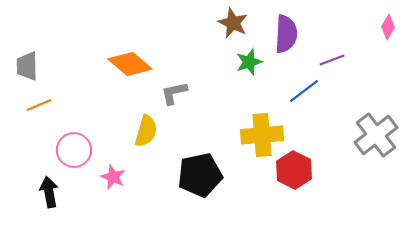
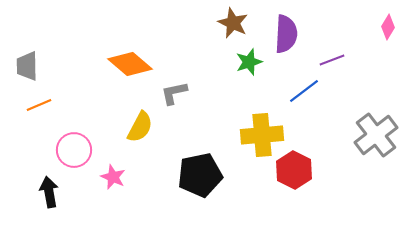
yellow semicircle: moved 6 px left, 4 px up; rotated 12 degrees clockwise
